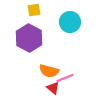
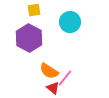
orange semicircle: rotated 18 degrees clockwise
pink line: rotated 30 degrees counterclockwise
